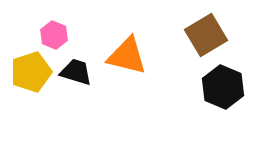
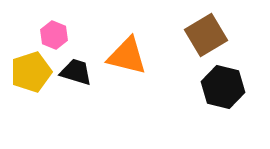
black hexagon: rotated 9 degrees counterclockwise
